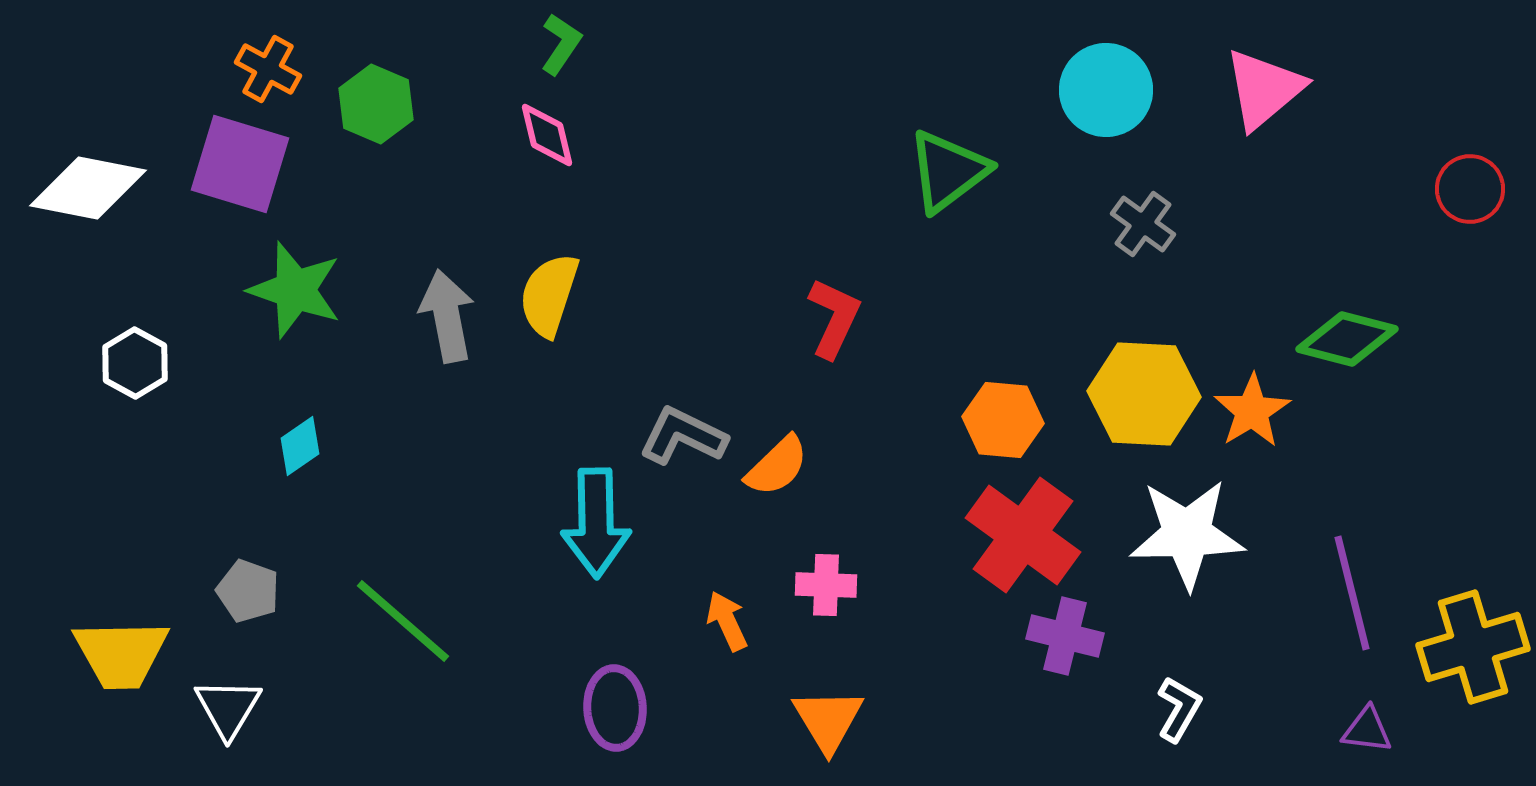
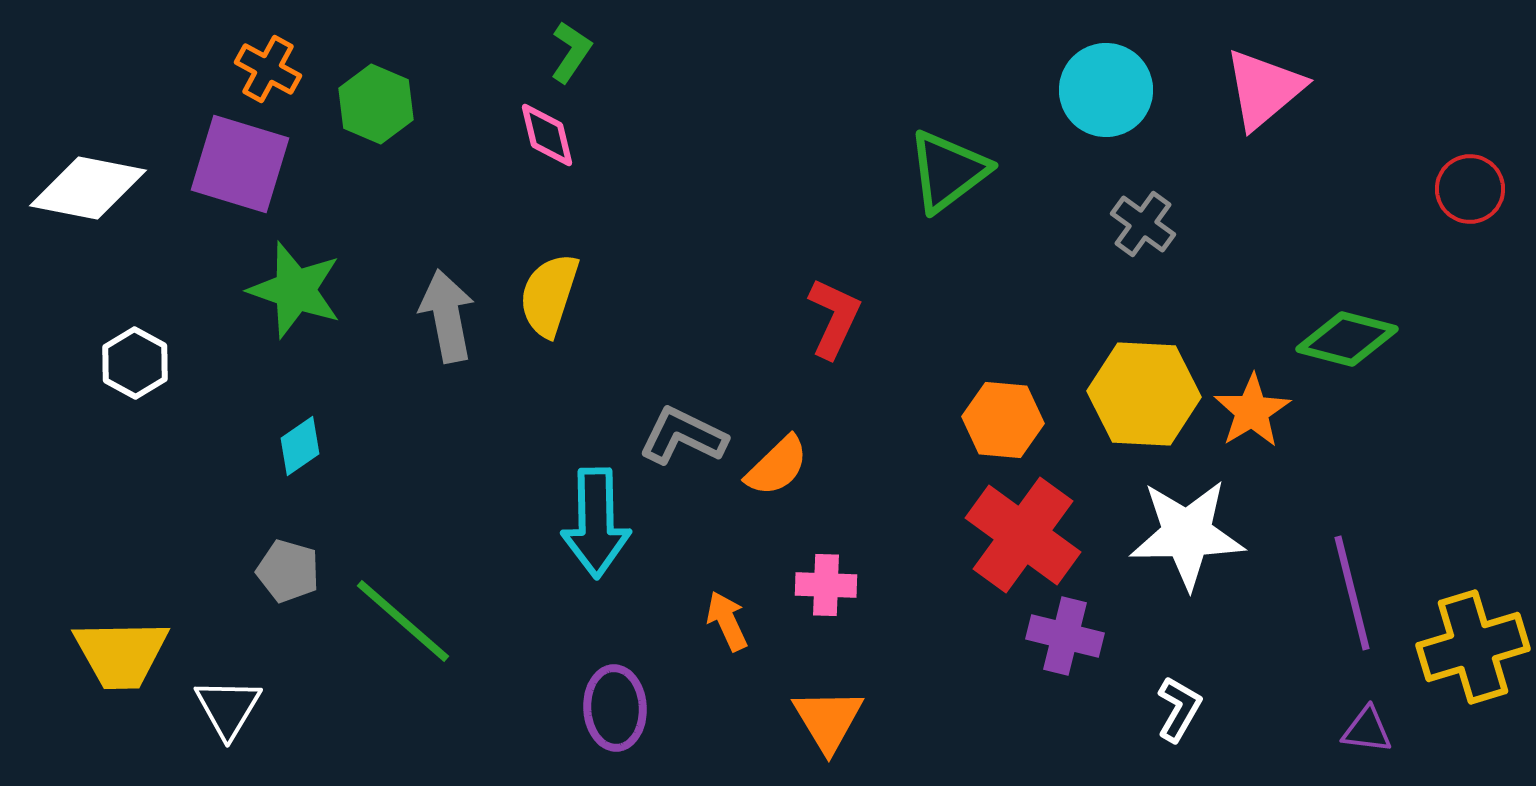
green L-shape: moved 10 px right, 8 px down
gray pentagon: moved 40 px right, 20 px up; rotated 4 degrees counterclockwise
